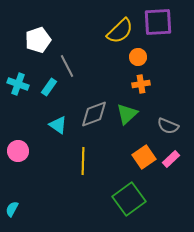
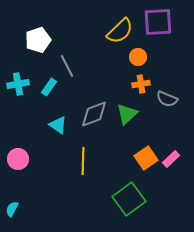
cyan cross: rotated 30 degrees counterclockwise
gray semicircle: moved 1 px left, 27 px up
pink circle: moved 8 px down
orange square: moved 2 px right, 1 px down
